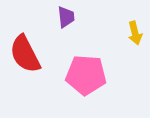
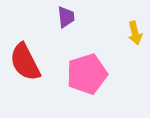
red semicircle: moved 8 px down
pink pentagon: moved 1 px right, 1 px up; rotated 21 degrees counterclockwise
